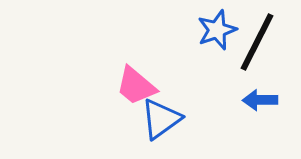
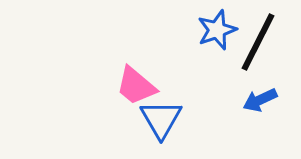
black line: moved 1 px right
blue arrow: rotated 24 degrees counterclockwise
blue triangle: rotated 24 degrees counterclockwise
